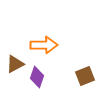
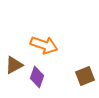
orange arrow: rotated 20 degrees clockwise
brown triangle: moved 1 px left, 1 px down
